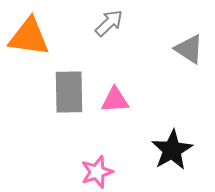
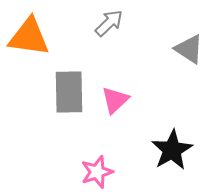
pink triangle: rotated 40 degrees counterclockwise
